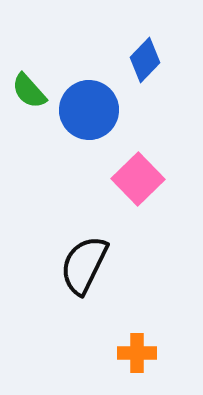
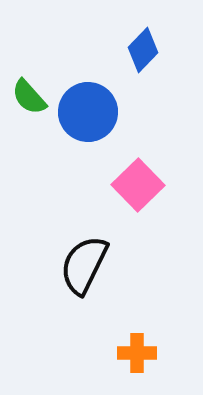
blue diamond: moved 2 px left, 10 px up
green semicircle: moved 6 px down
blue circle: moved 1 px left, 2 px down
pink square: moved 6 px down
